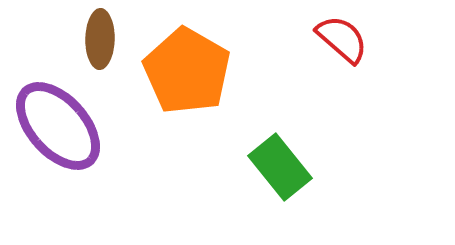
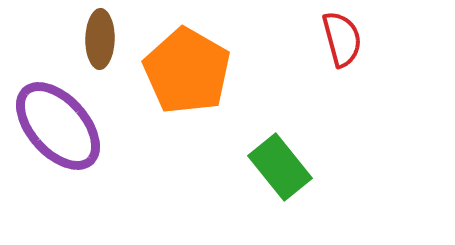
red semicircle: rotated 34 degrees clockwise
